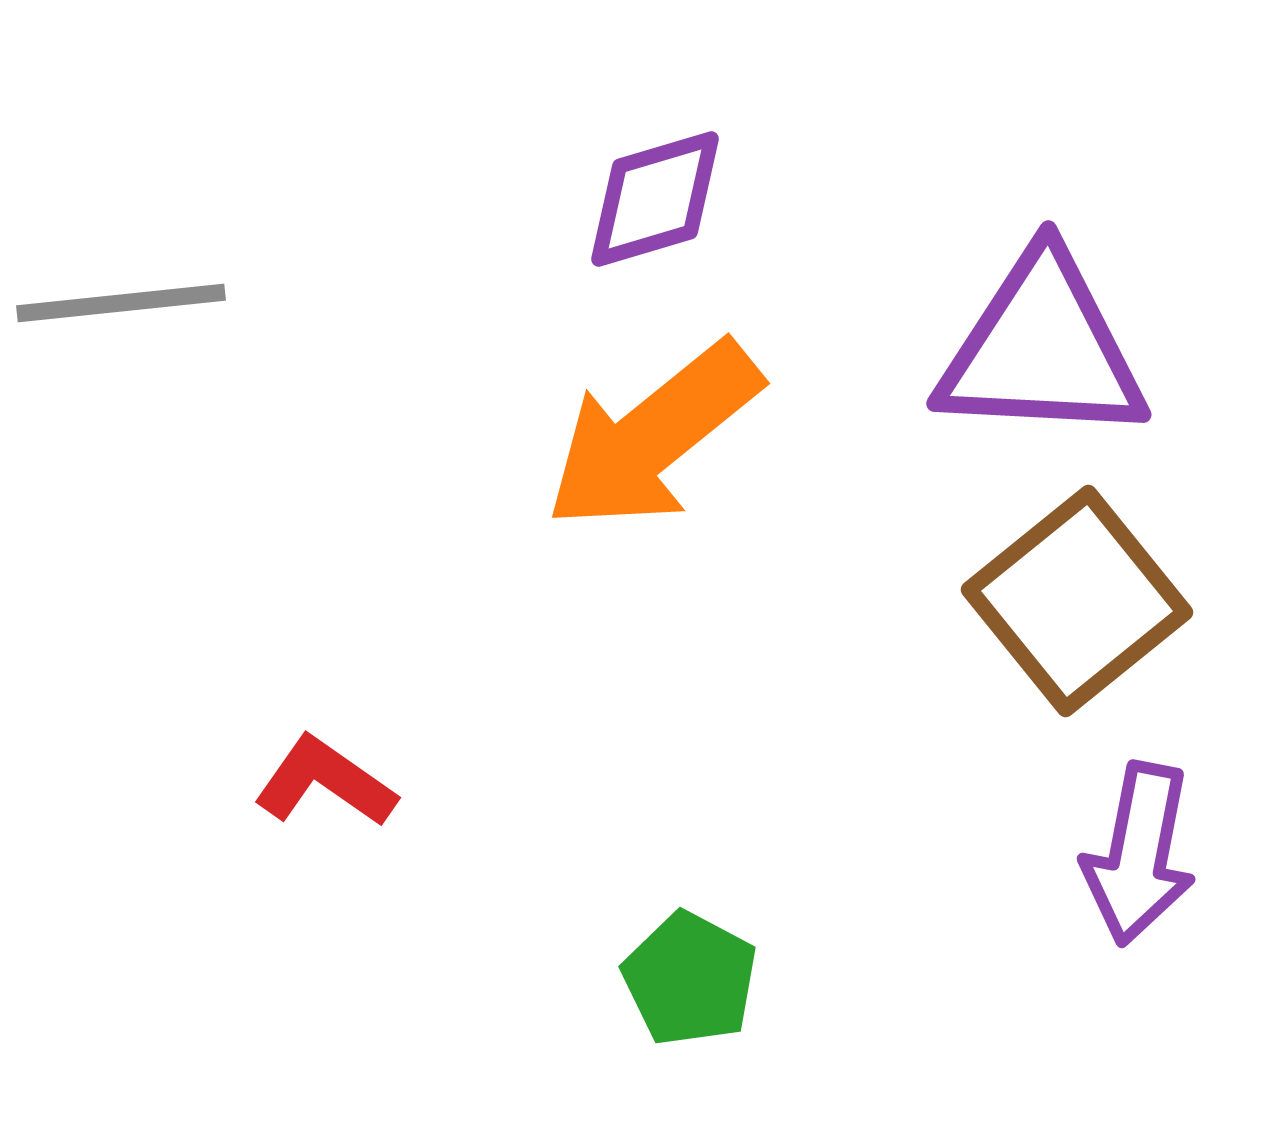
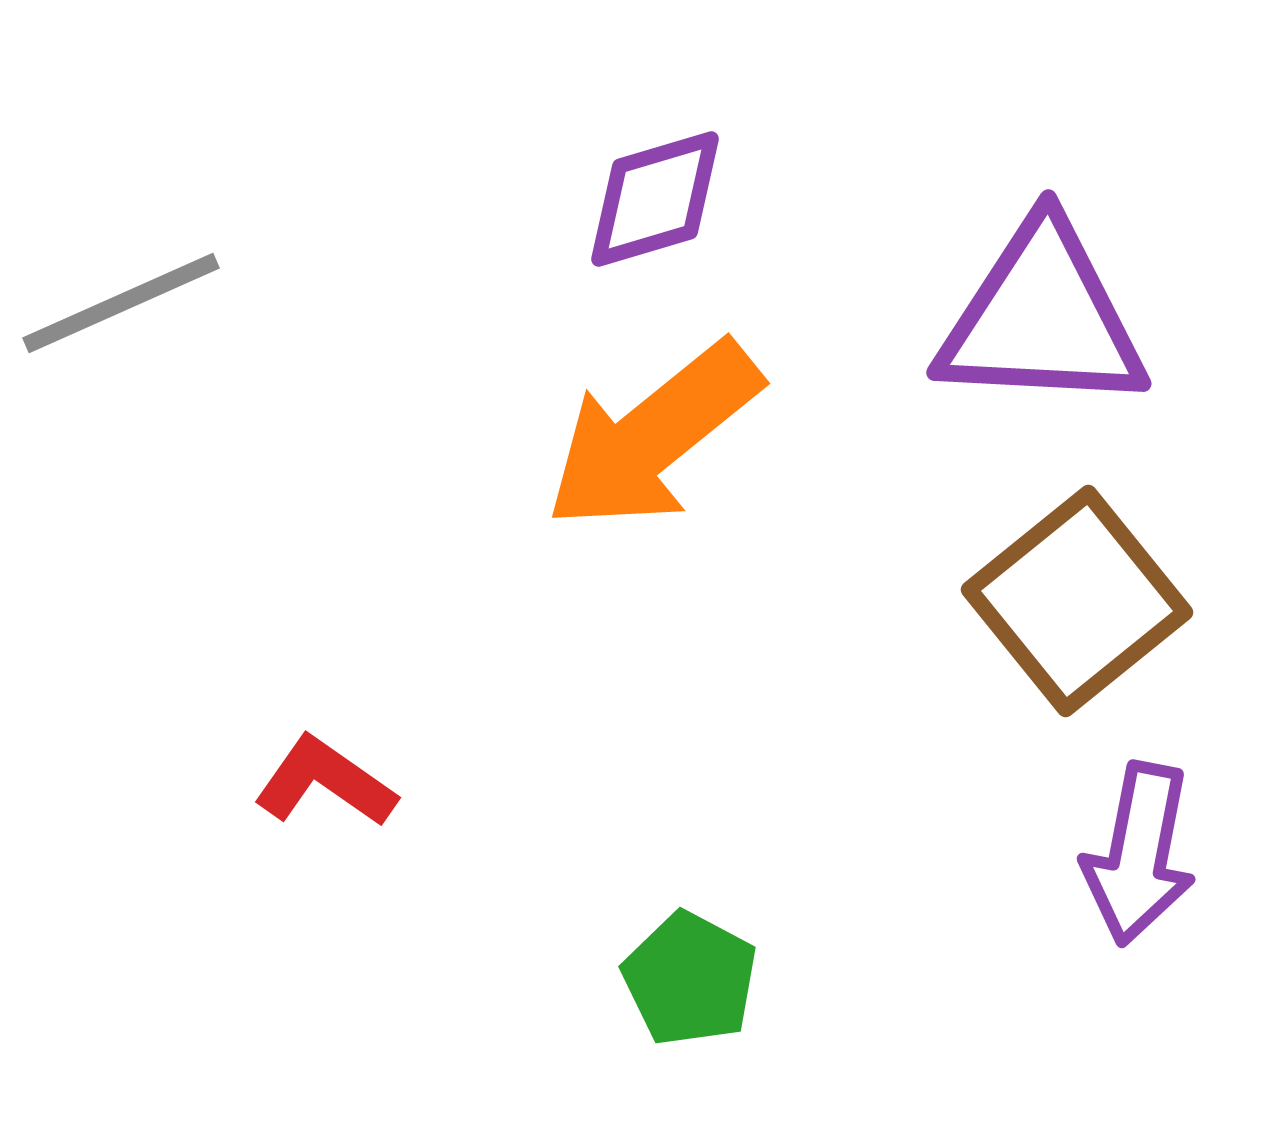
gray line: rotated 18 degrees counterclockwise
purple triangle: moved 31 px up
